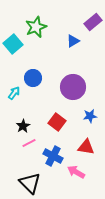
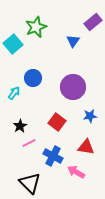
blue triangle: rotated 24 degrees counterclockwise
black star: moved 3 px left
